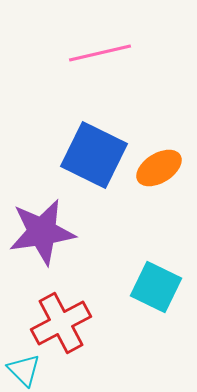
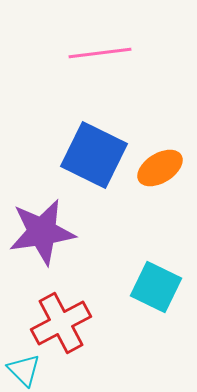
pink line: rotated 6 degrees clockwise
orange ellipse: moved 1 px right
